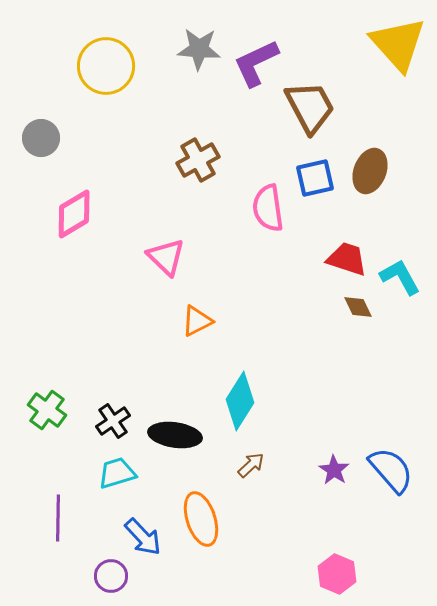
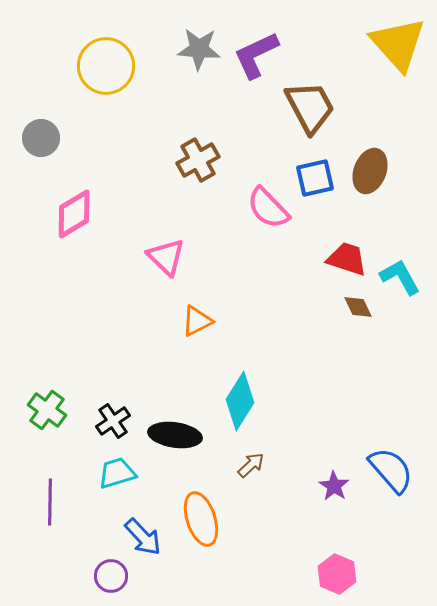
purple L-shape: moved 8 px up
pink semicircle: rotated 36 degrees counterclockwise
purple star: moved 16 px down
purple line: moved 8 px left, 16 px up
